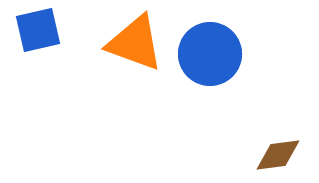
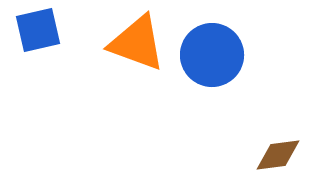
orange triangle: moved 2 px right
blue circle: moved 2 px right, 1 px down
